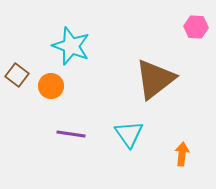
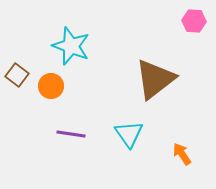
pink hexagon: moved 2 px left, 6 px up
orange arrow: rotated 40 degrees counterclockwise
